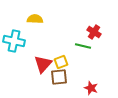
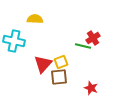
red cross: moved 1 px left, 6 px down; rotated 24 degrees clockwise
